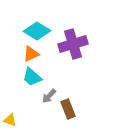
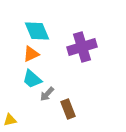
cyan diamond: rotated 36 degrees clockwise
purple cross: moved 9 px right, 3 px down
cyan trapezoid: moved 2 px down
gray arrow: moved 2 px left, 2 px up
yellow triangle: rotated 32 degrees counterclockwise
